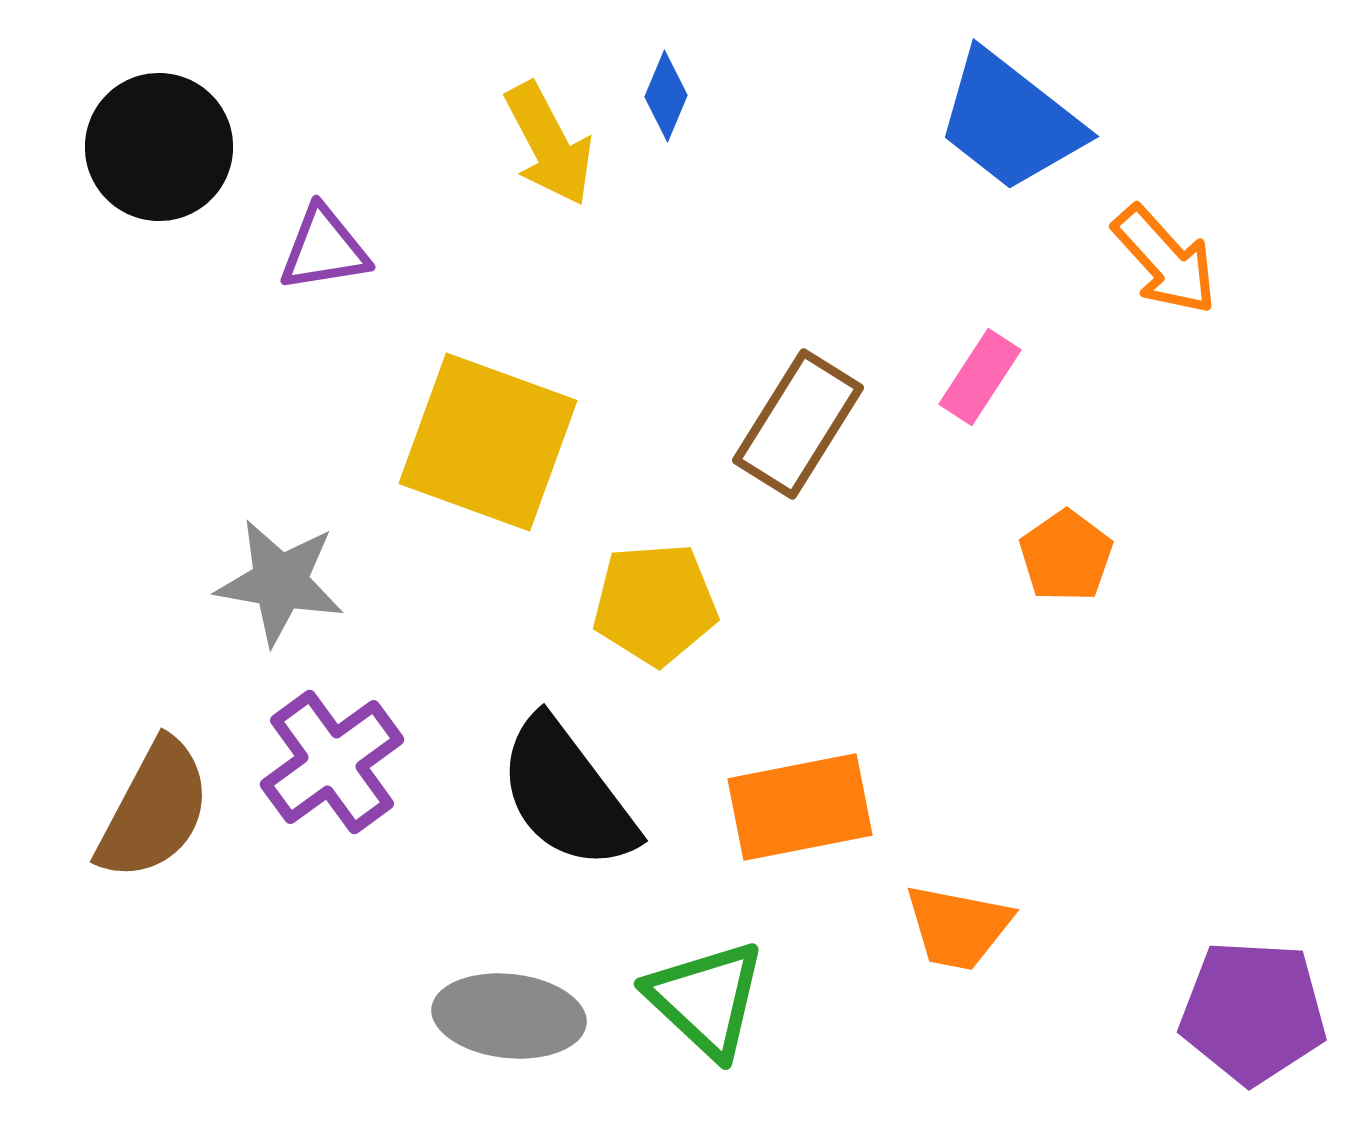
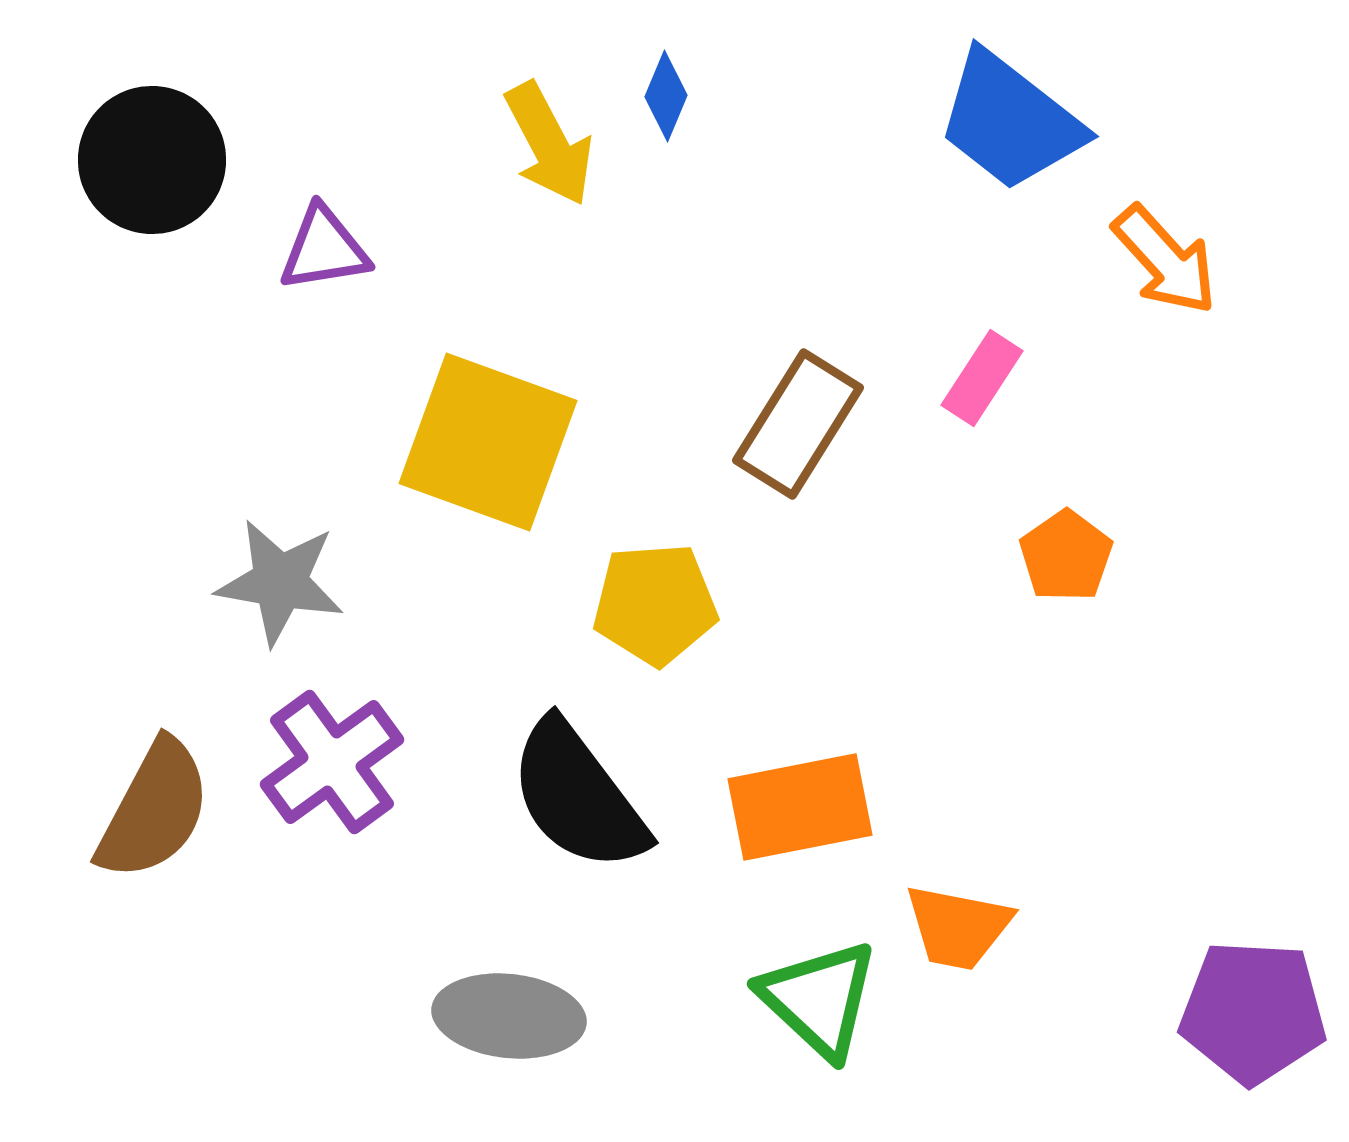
black circle: moved 7 px left, 13 px down
pink rectangle: moved 2 px right, 1 px down
black semicircle: moved 11 px right, 2 px down
green triangle: moved 113 px right
